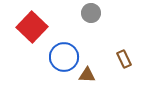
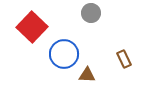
blue circle: moved 3 px up
